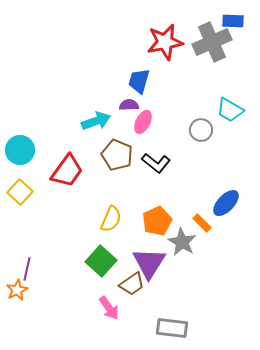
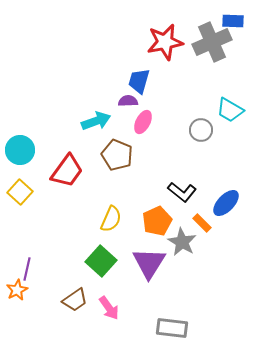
purple semicircle: moved 1 px left, 4 px up
black L-shape: moved 26 px right, 29 px down
brown trapezoid: moved 57 px left, 16 px down
